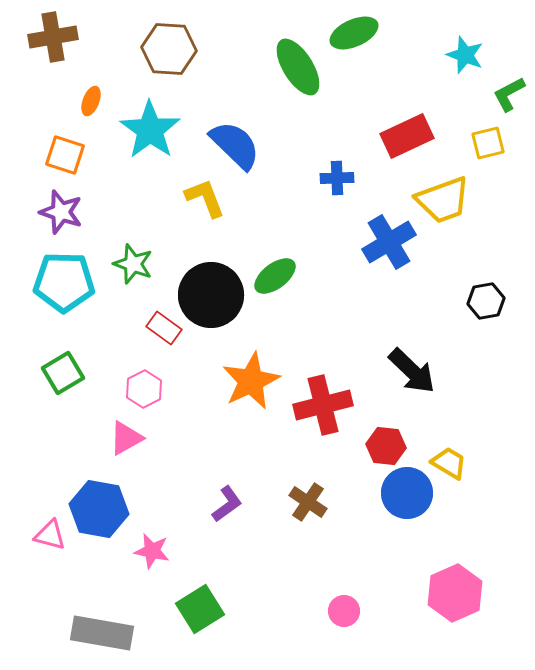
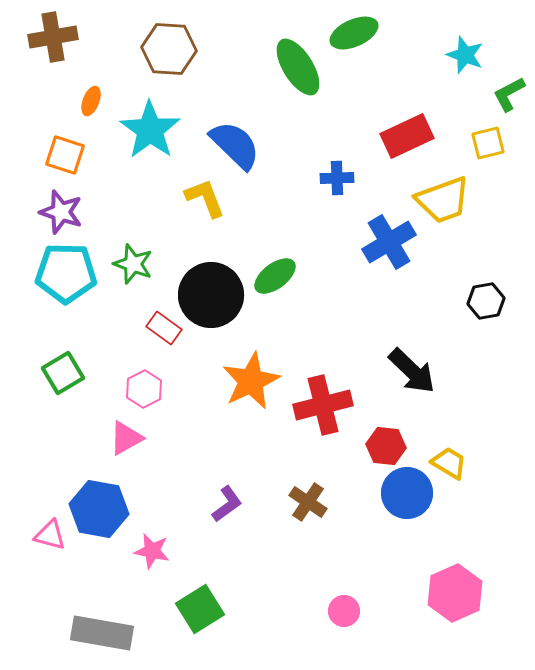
cyan pentagon at (64, 282): moved 2 px right, 9 px up
